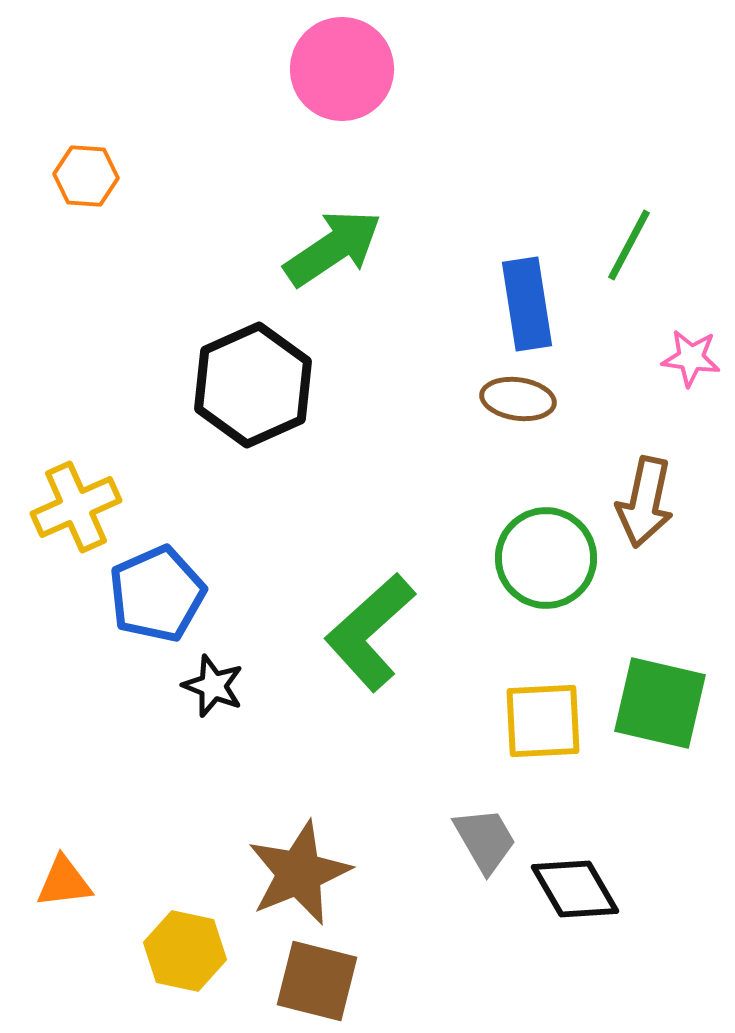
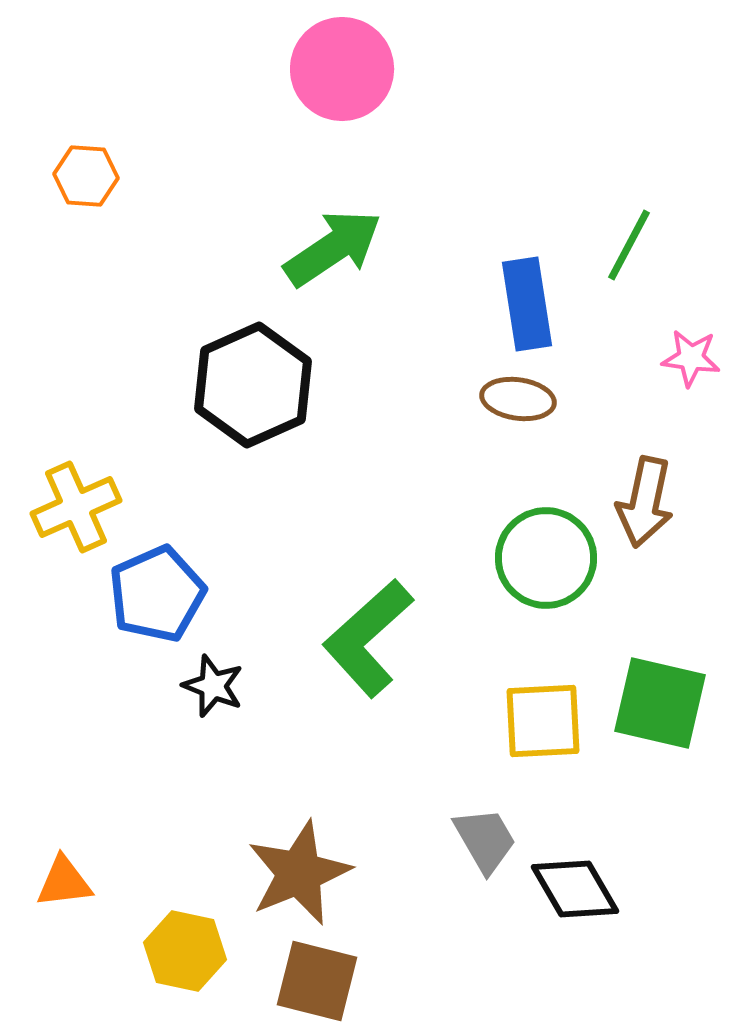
green L-shape: moved 2 px left, 6 px down
